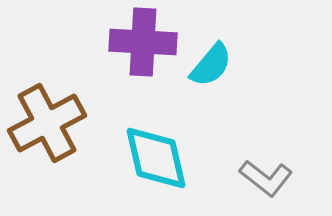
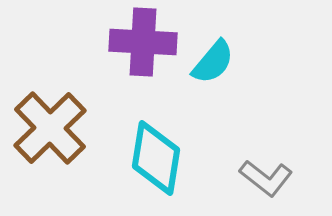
cyan semicircle: moved 2 px right, 3 px up
brown cross: moved 3 px right, 5 px down; rotated 16 degrees counterclockwise
cyan diamond: rotated 22 degrees clockwise
